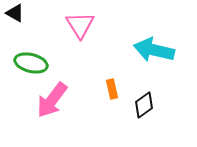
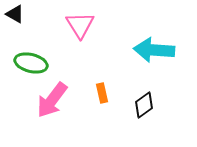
black triangle: moved 1 px down
cyan arrow: rotated 9 degrees counterclockwise
orange rectangle: moved 10 px left, 4 px down
